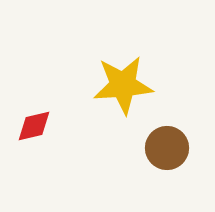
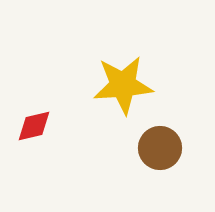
brown circle: moved 7 px left
